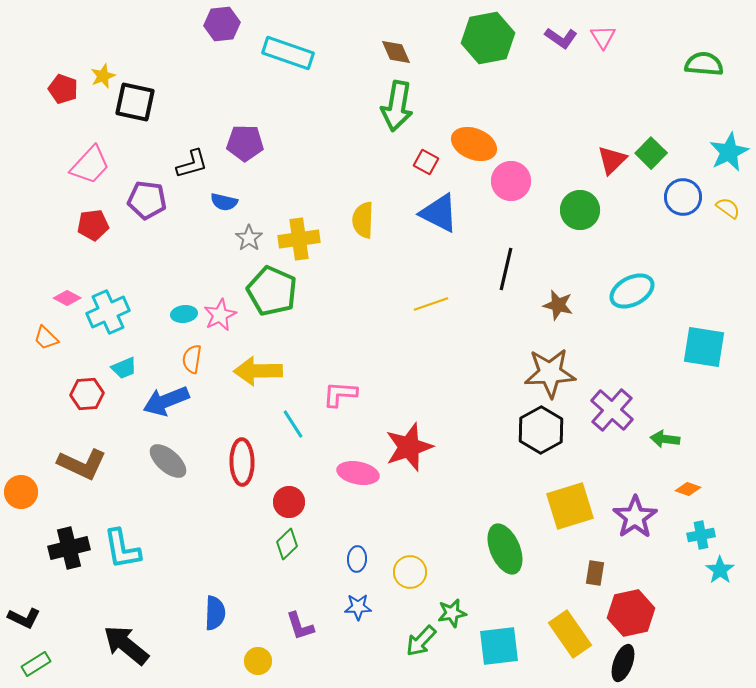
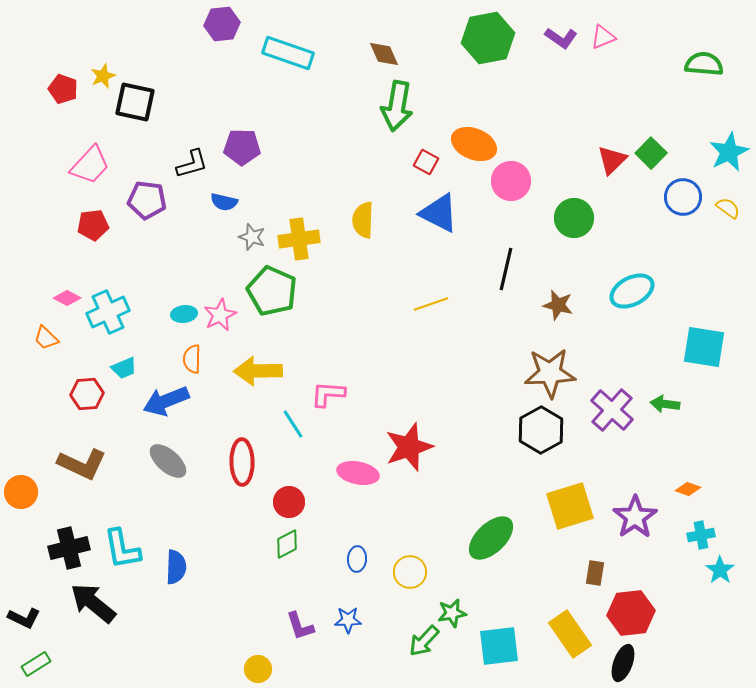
pink triangle at (603, 37): rotated 40 degrees clockwise
brown diamond at (396, 52): moved 12 px left, 2 px down
purple pentagon at (245, 143): moved 3 px left, 4 px down
green circle at (580, 210): moved 6 px left, 8 px down
gray star at (249, 238): moved 3 px right, 1 px up; rotated 16 degrees counterclockwise
orange semicircle at (192, 359): rotated 8 degrees counterclockwise
pink L-shape at (340, 394): moved 12 px left
green arrow at (665, 439): moved 35 px up
green diamond at (287, 544): rotated 16 degrees clockwise
green ellipse at (505, 549): moved 14 px left, 11 px up; rotated 69 degrees clockwise
blue star at (358, 607): moved 10 px left, 13 px down
blue semicircle at (215, 613): moved 39 px left, 46 px up
red hexagon at (631, 613): rotated 6 degrees clockwise
green arrow at (421, 641): moved 3 px right
black arrow at (126, 645): moved 33 px left, 42 px up
yellow circle at (258, 661): moved 8 px down
